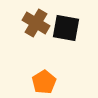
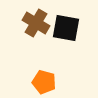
orange pentagon: rotated 25 degrees counterclockwise
